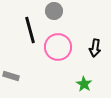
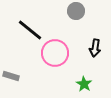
gray circle: moved 22 px right
black line: rotated 36 degrees counterclockwise
pink circle: moved 3 px left, 6 px down
